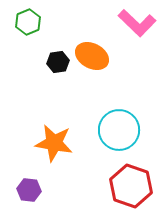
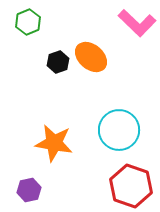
orange ellipse: moved 1 px left, 1 px down; rotated 12 degrees clockwise
black hexagon: rotated 10 degrees counterclockwise
purple hexagon: rotated 20 degrees counterclockwise
